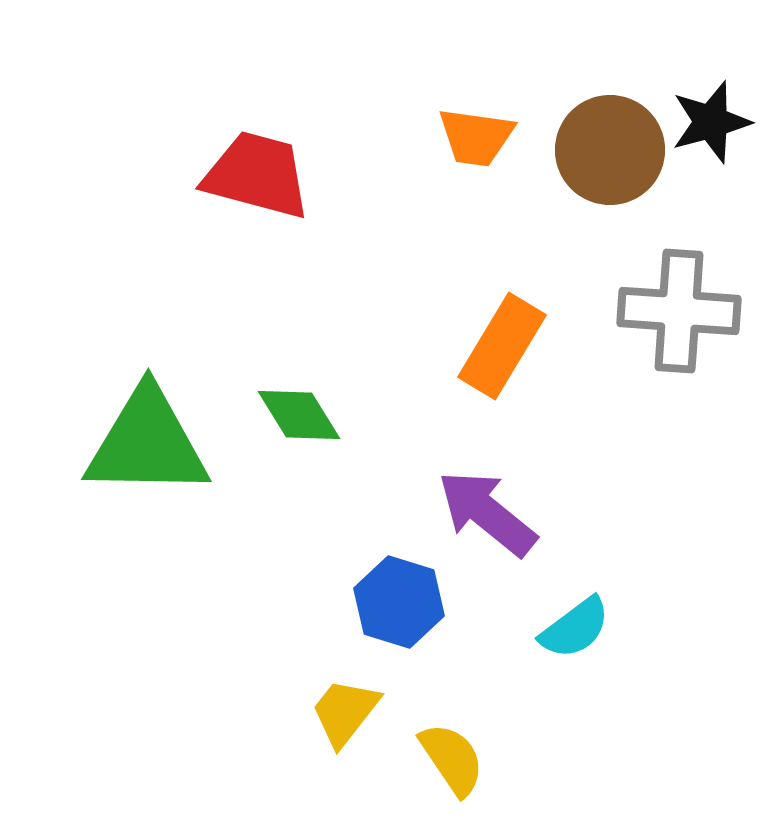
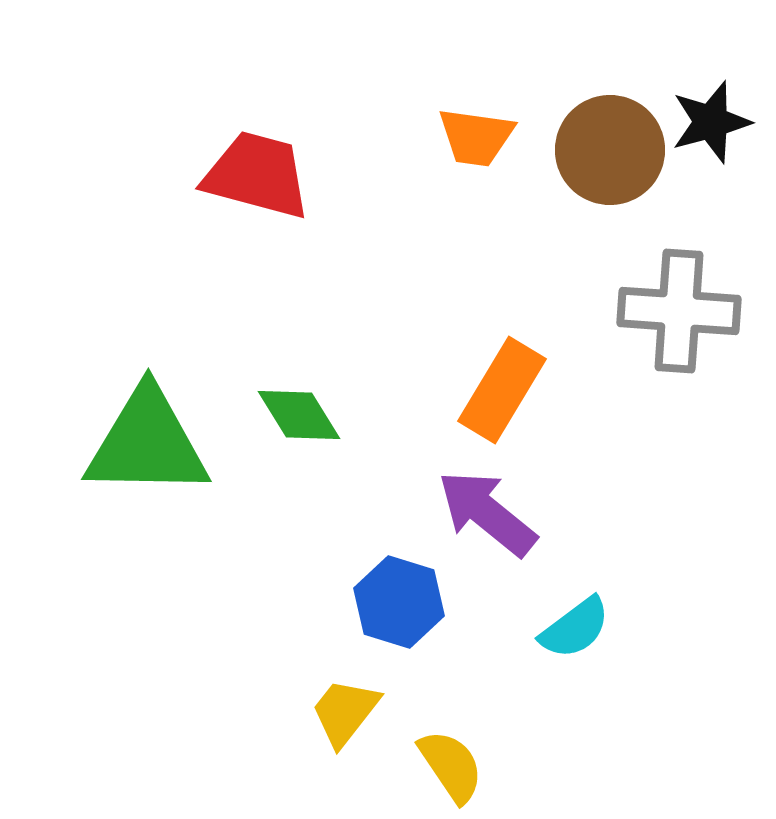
orange rectangle: moved 44 px down
yellow semicircle: moved 1 px left, 7 px down
